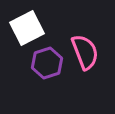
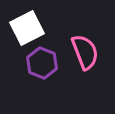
purple hexagon: moved 5 px left; rotated 20 degrees counterclockwise
